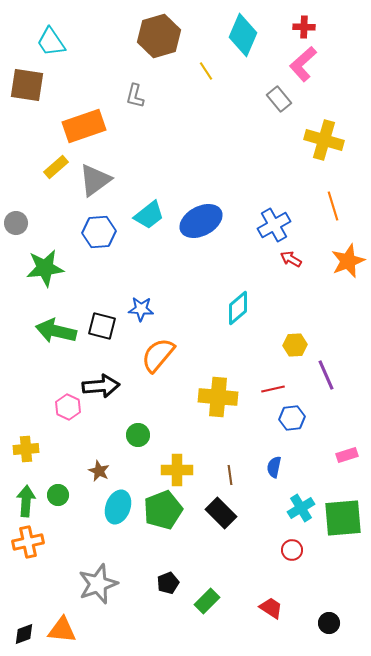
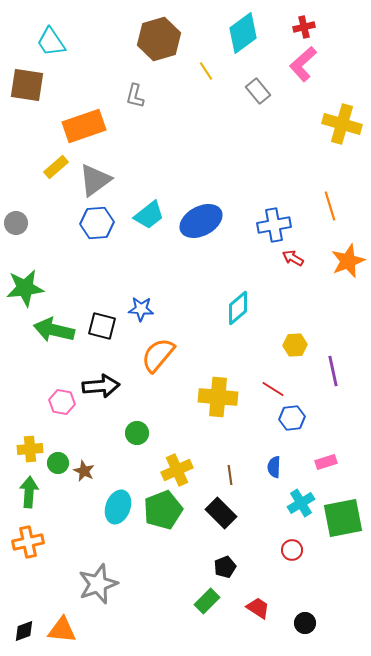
red cross at (304, 27): rotated 15 degrees counterclockwise
cyan diamond at (243, 35): moved 2 px up; rotated 30 degrees clockwise
brown hexagon at (159, 36): moved 3 px down
gray rectangle at (279, 99): moved 21 px left, 8 px up
yellow cross at (324, 140): moved 18 px right, 16 px up
orange line at (333, 206): moved 3 px left
blue cross at (274, 225): rotated 20 degrees clockwise
blue hexagon at (99, 232): moved 2 px left, 9 px up
red arrow at (291, 259): moved 2 px right, 1 px up
green star at (45, 268): moved 20 px left, 20 px down
green arrow at (56, 331): moved 2 px left, 1 px up
purple line at (326, 375): moved 7 px right, 4 px up; rotated 12 degrees clockwise
red line at (273, 389): rotated 45 degrees clockwise
pink hexagon at (68, 407): moved 6 px left, 5 px up; rotated 15 degrees counterclockwise
green circle at (138, 435): moved 1 px left, 2 px up
yellow cross at (26, 449): moved 4 px right
pink rectangle at (347, 455): moved 21 px left, 7 px down
blue semicircle at (274, 467): rotated 10 degrees counterclockwise
yellow cross at (177, 470): rotated 24 degrees counterclockwise
brown star at (99, 471): moved 15 px left
green circle at (58, 495): moved 32 px up
green arrow at (26, 501): moved 3 px right, 9 px up
cyan cross at (301, 508): moved 5 px up
green square at (343, 518): rotated 6 degrees counterclockwise
black pentagon at (168, 583): moved 57 px right, 16 px up
red trapezoid at (271, 608): moved 13 px left
black circle at (329, 623): moved 24 px left
black diamond at (24, 634): moved 3 px up
